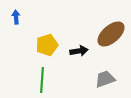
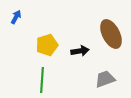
blue arrow: rotated 32 degrees clockwise
brown ellipse: rotated 76 degrees counterclockwise
black arrow: moved 1 px right
